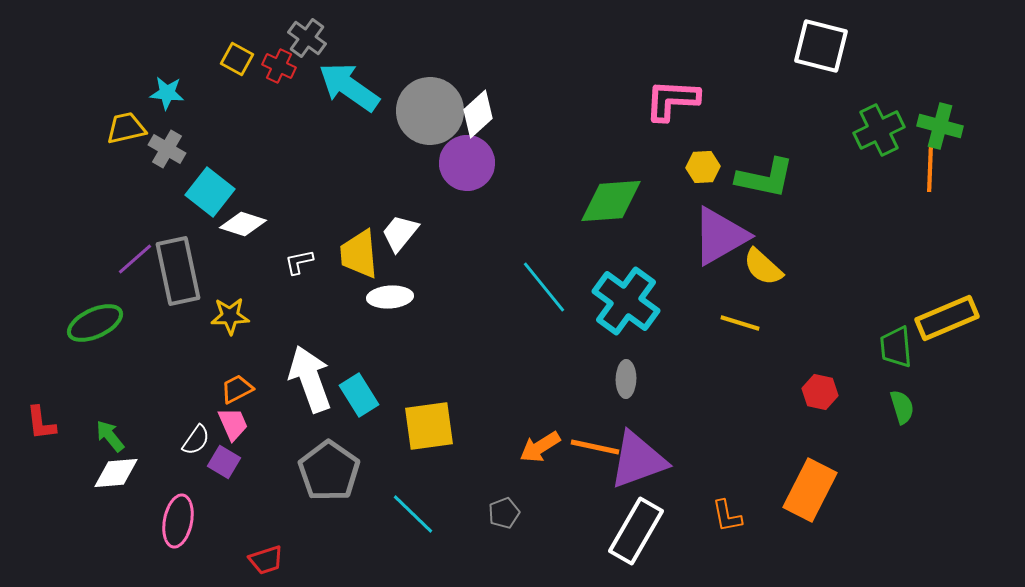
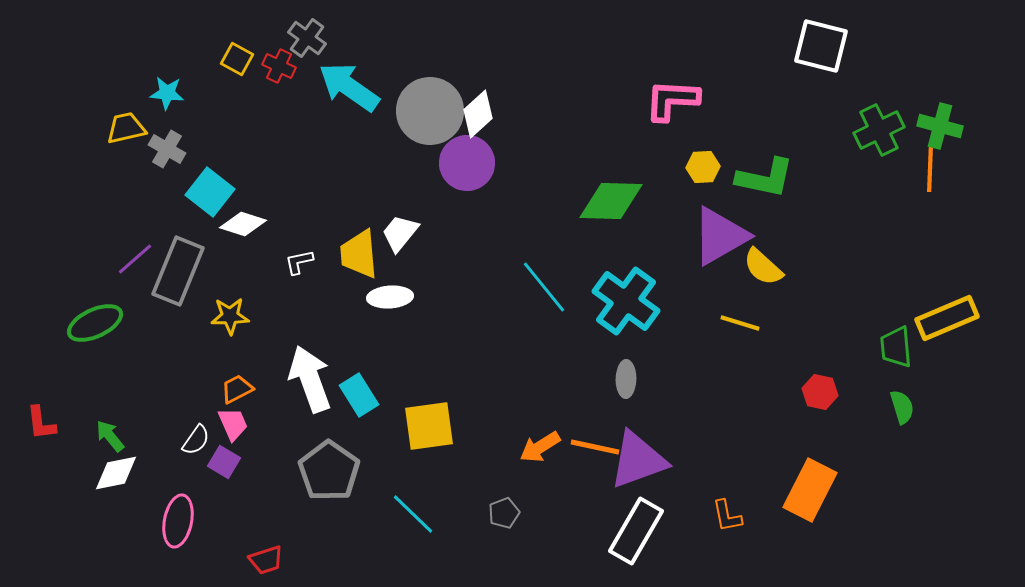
green diamond at (611, 201): rotated 6 degrees clockwise
gray rectangle at (178, 271): rotated 34 degrees clockwise
white diamond at (116, 473): rotated 6 degrees counterclockwise
